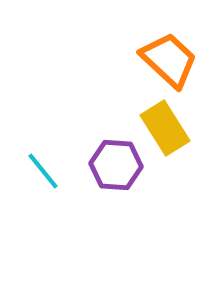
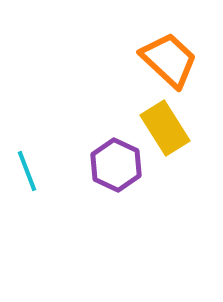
purple hexagon: rotated 21 degrees clockwise
cyan line: moved 16 px left; rotated 18 degrees clockwise
